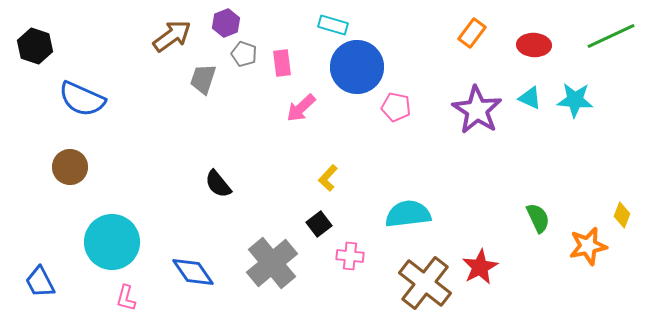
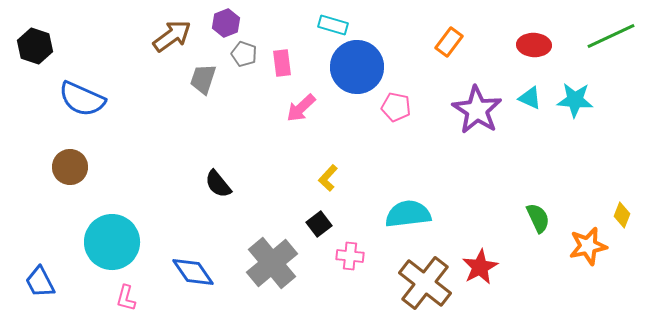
orange rectangle: moved 23 px left, 9 px down
